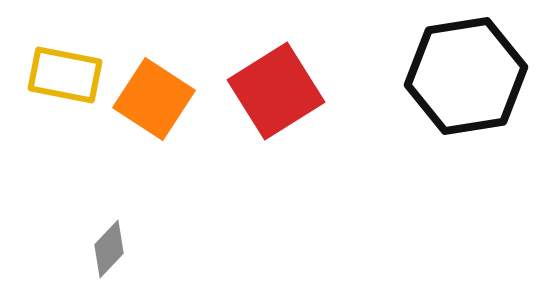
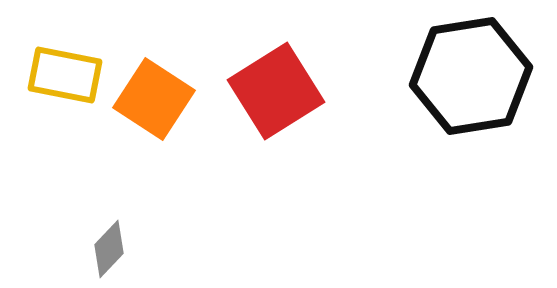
black hexagon: moved 5 px right
